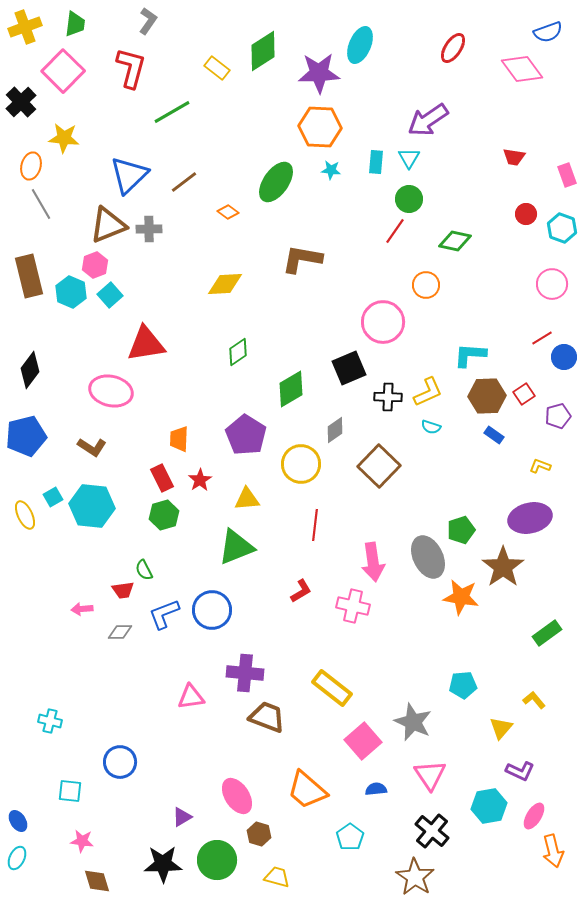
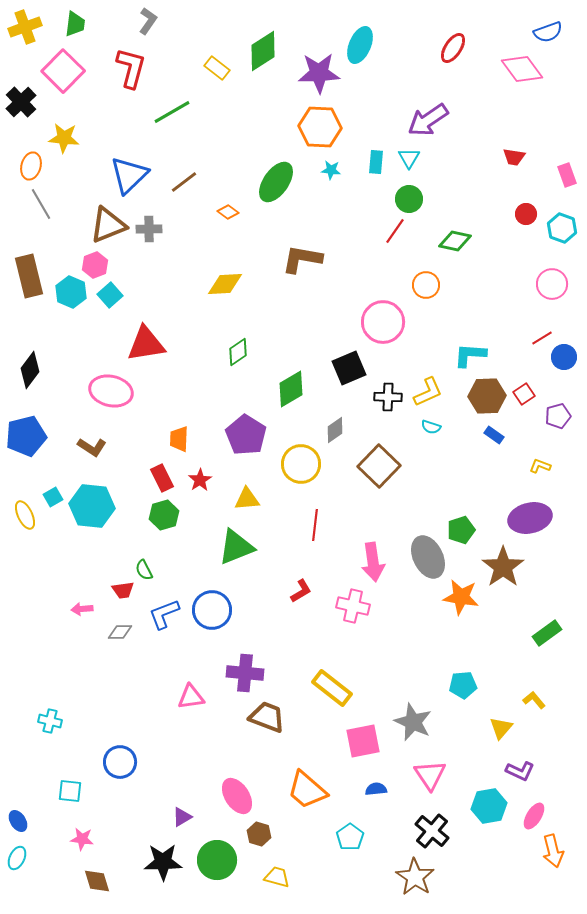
pink square at (363, 741): rotated 30 degrees clockwise
pink star at (82, 841): moved 2 px up
black star at (163, 864): moved 2 px up
